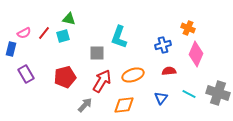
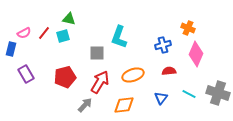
red arrow: moved 2 px left, 1 px down
